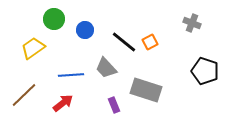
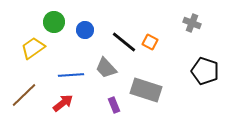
green circle: moved 3 px down
orange square: rotated 35 degrees counterclockwise
